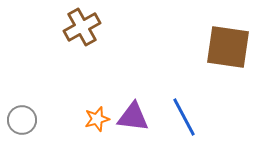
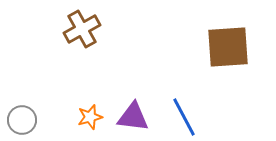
brown cross: moved 2 px down
brown square: rotated 12 degrees counterclockwise
orange star: moved 7 px left, 2 px up
